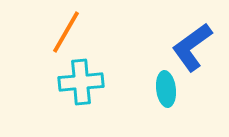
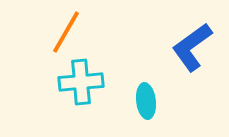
cyan ellipse: moved 20 px left, 12 px down
